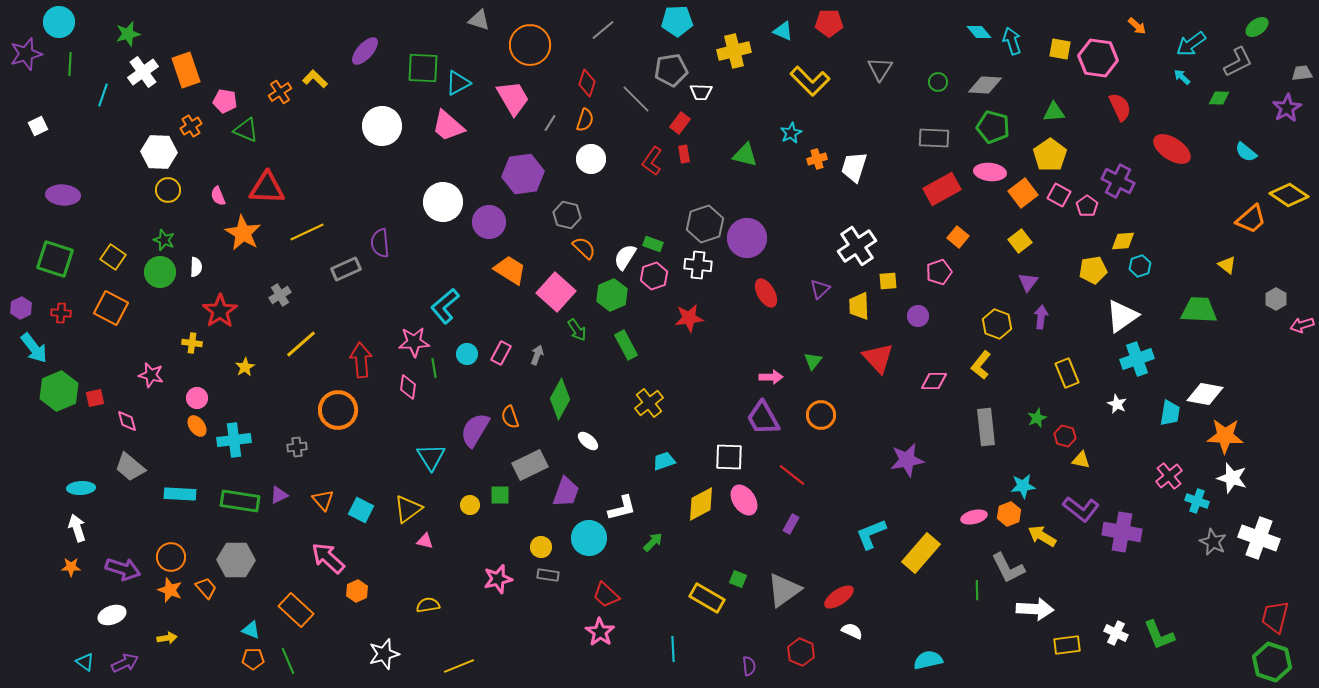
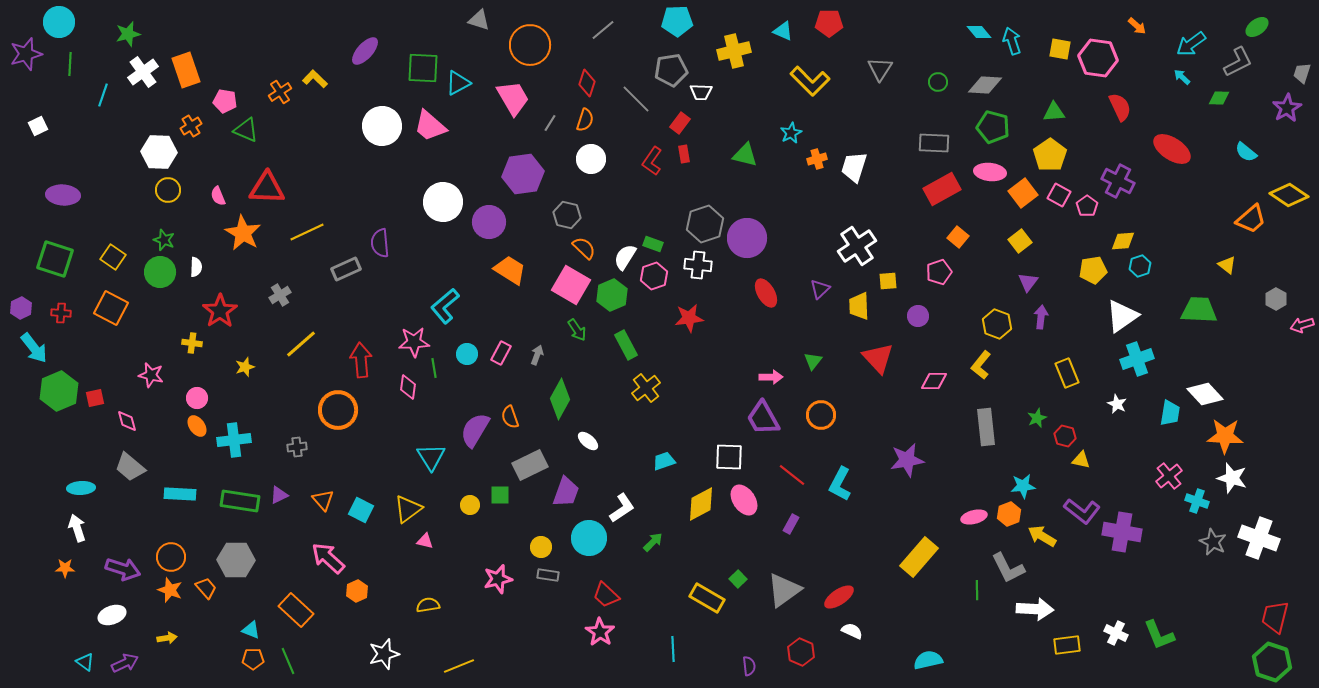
gray trapezoid at (1302, 73): rotated 65 degrees counterclockwise
pink trapezoid at (448, 126): moved 18 px left
gray rectangle at (934, 138): moved 5 px down
pink square at (556, 292): moved 15 px right, 7 px up; rotated 12 degrees counterclockwise
yellow star at (245, 367): rotated 12 degrees clockwise
white diamond at (1205, 394): rotated 36 degrees clockwise
yellow cross at (649, 403): moved 3 px left, 15 px up
white L-shape at (622, 508): rotated 20 degrees counterclockwise
purple L-shape at (1081, 509): moved 1 px right, 2 px down
cyan L-shape at (871, 534): moved 31 px left, 50 px up; rotated 40 degrees counterclockwise
yellow rectangle at (921, 553): moved 2 px left, 4 px down
orange star at (71, 567): moved 6 px left, 1 px down
green square at (738, 579): rotated 24 degrees clockwise
